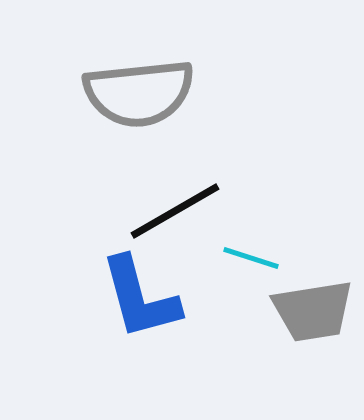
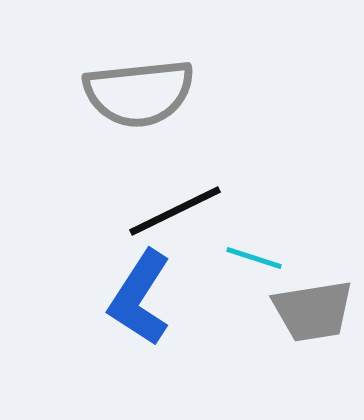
black line: rotated 4 degrees clockwise
cyan line: moved 3 px right
blue L-shape: rotated 48 degrees clockwise
